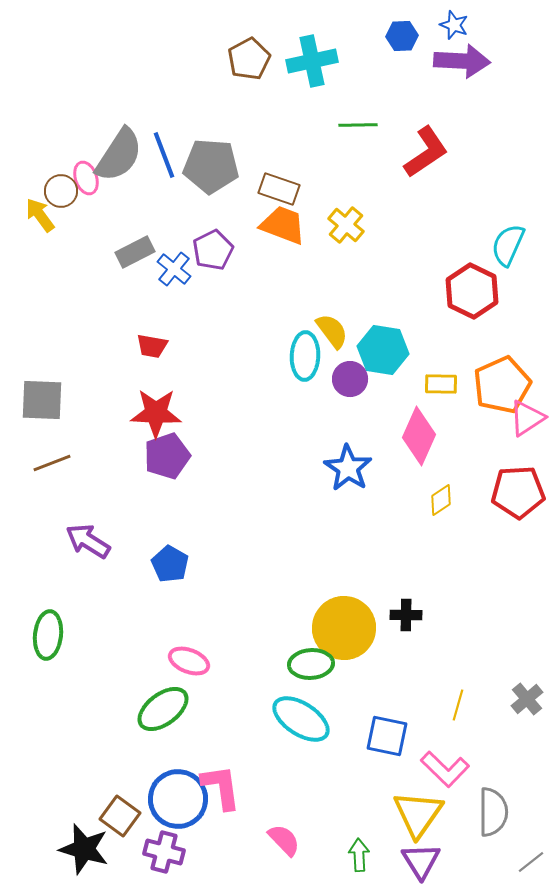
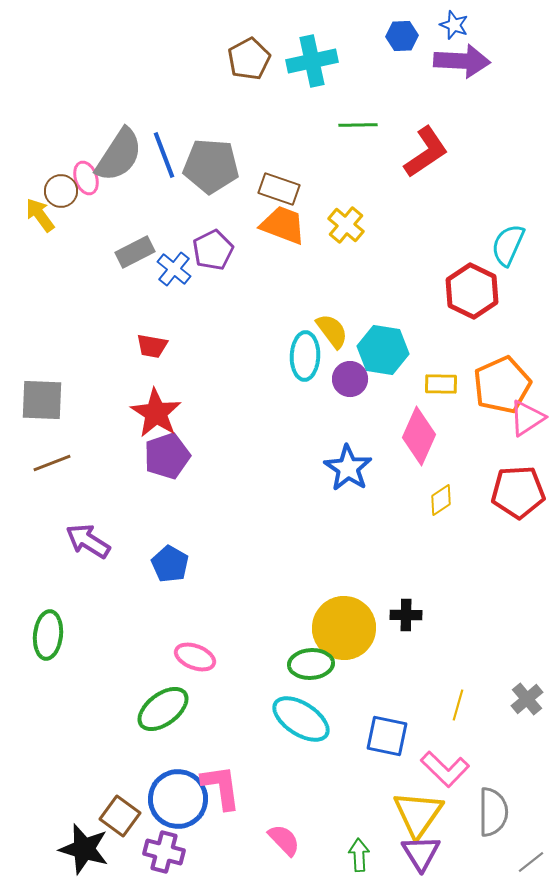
red star at (156, 413): rotated 30 degrees clockwise
pink ellipse at (189, 661): moved 6 px right, 4 px up
purple triangle at (421, 861): moved 8 px up
